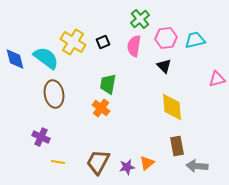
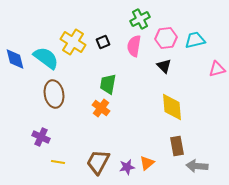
green cross: rotated 12 degrees clockwise
pink triangle: moved 10 px up
